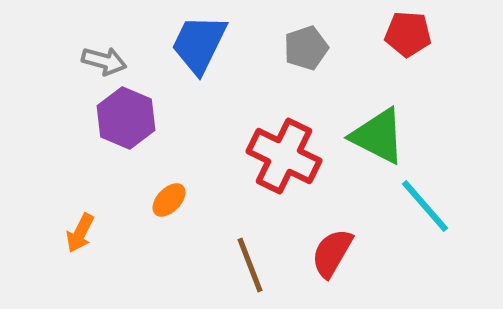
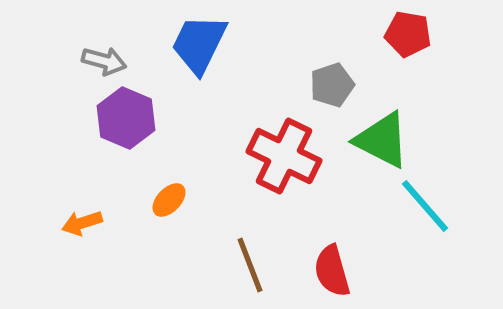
red pentagon: rotated 6 degrees clockwise
gray pentagon: moved 26 px right, 37 px down
green triangle: moved 4 px right, 4 px down
orange arrow: moved 2 px right, 10 px up; rotated 45 degrees clockwise
red semicircle: moved 18 px down; rotated 46 degrees counterclockwise
